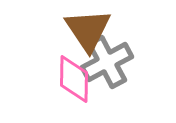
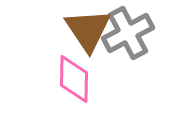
gray cross: moved 21 px right, 29 px up
